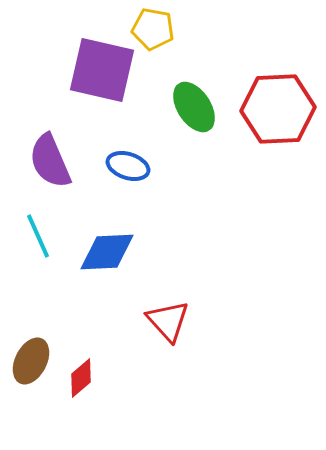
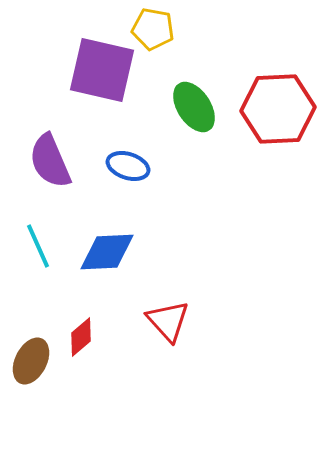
cyan line: moved 10 px down
red diamond: moved 41 px up
